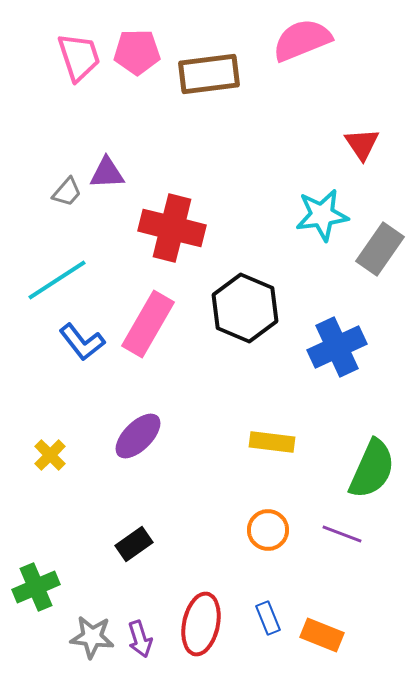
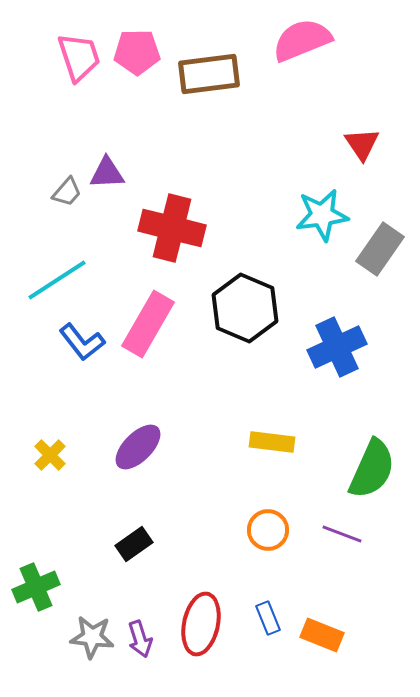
purple ellipse: moved 11 px down
